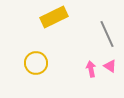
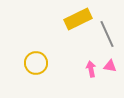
yellow rectangle: moved 24 px right, 2 px down
pink triangle: rotated 24 degrees counterclockwise
